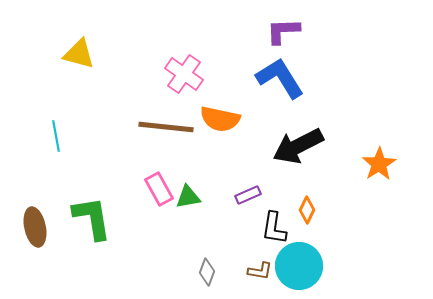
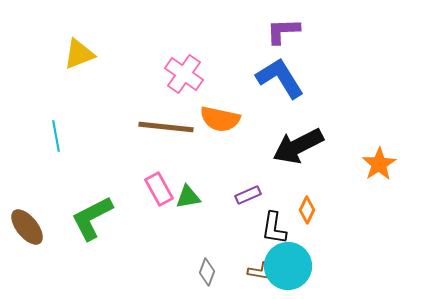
yellow triangle: rotated 36 degrees counterclockwise
green L-shape: rotated 108 degrees counterclockwise
brown ellipse: moved 8 px left; rotated 27 degrees counterclockwise
cyan circle: moved 11 px left
